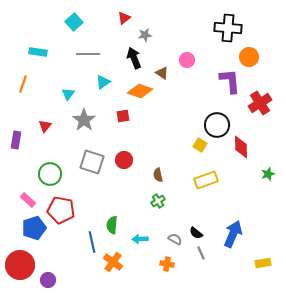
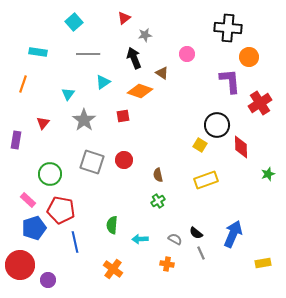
pink circle at (187, 60): moved 6 px up
red triangle at (45, 126): moved 2 px left, 3 px up
blue line at (92, 242): moved 17 px left
orange cross at (113, 262): moved 7 px down
